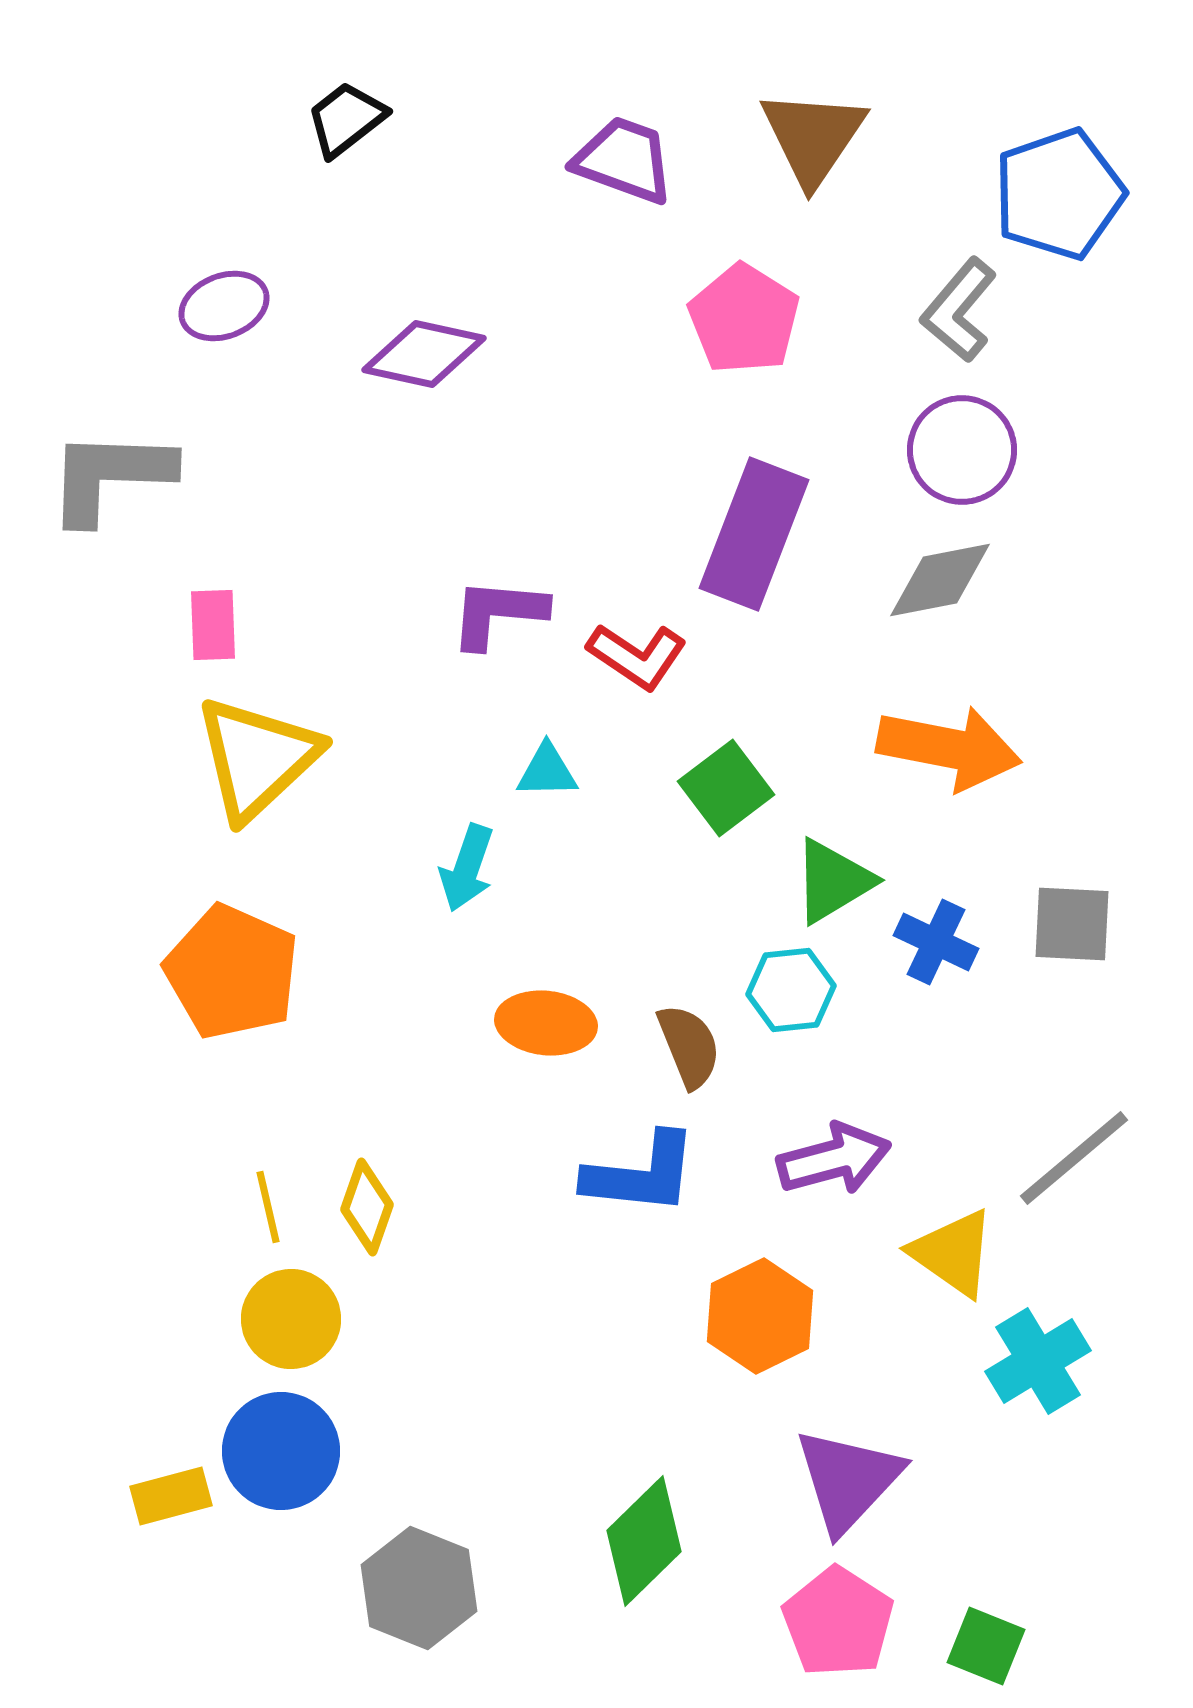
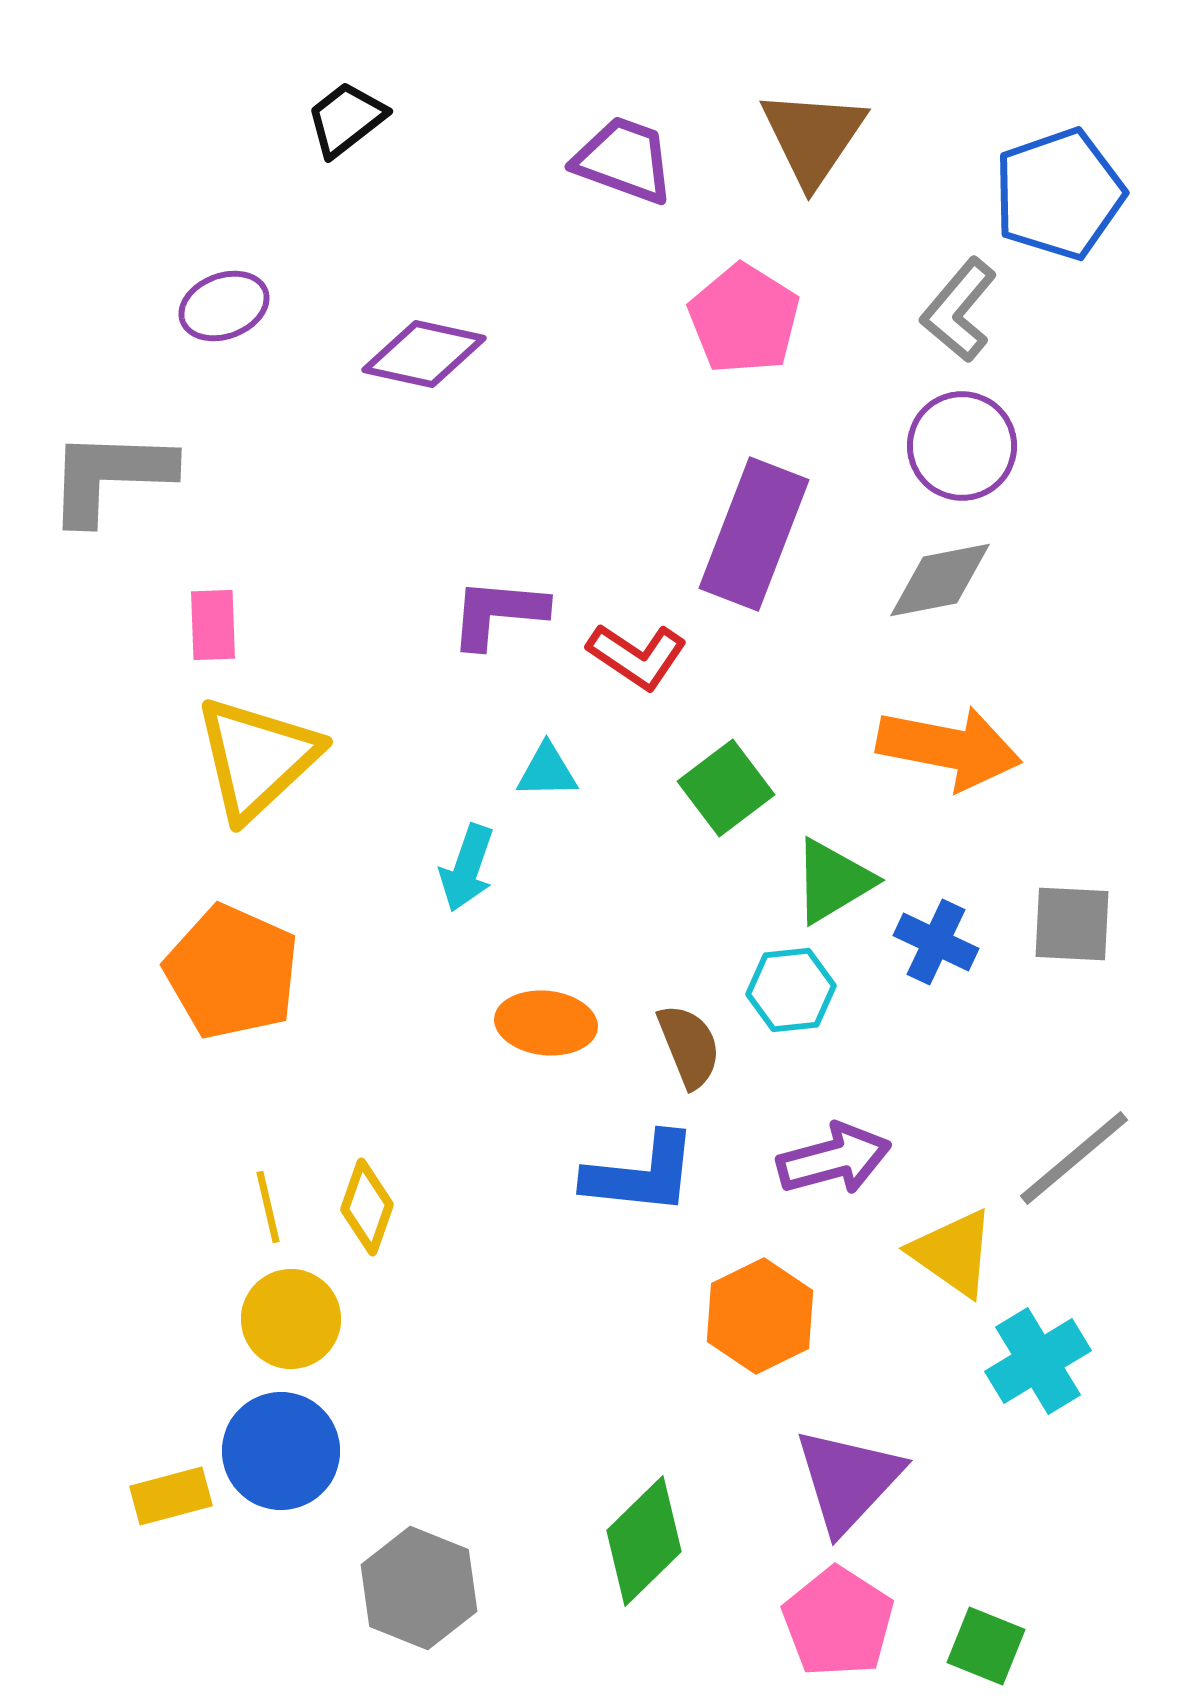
purple circle at (962, 450): moved 4 px up
